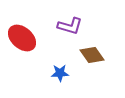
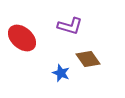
brown diamond: moved 4 px left, 4 px down
blue star: moved 1 px right; rotated 24 degrees clockwise
